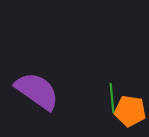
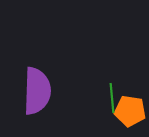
purple semicircle: rotated 57 degrees clockwise
